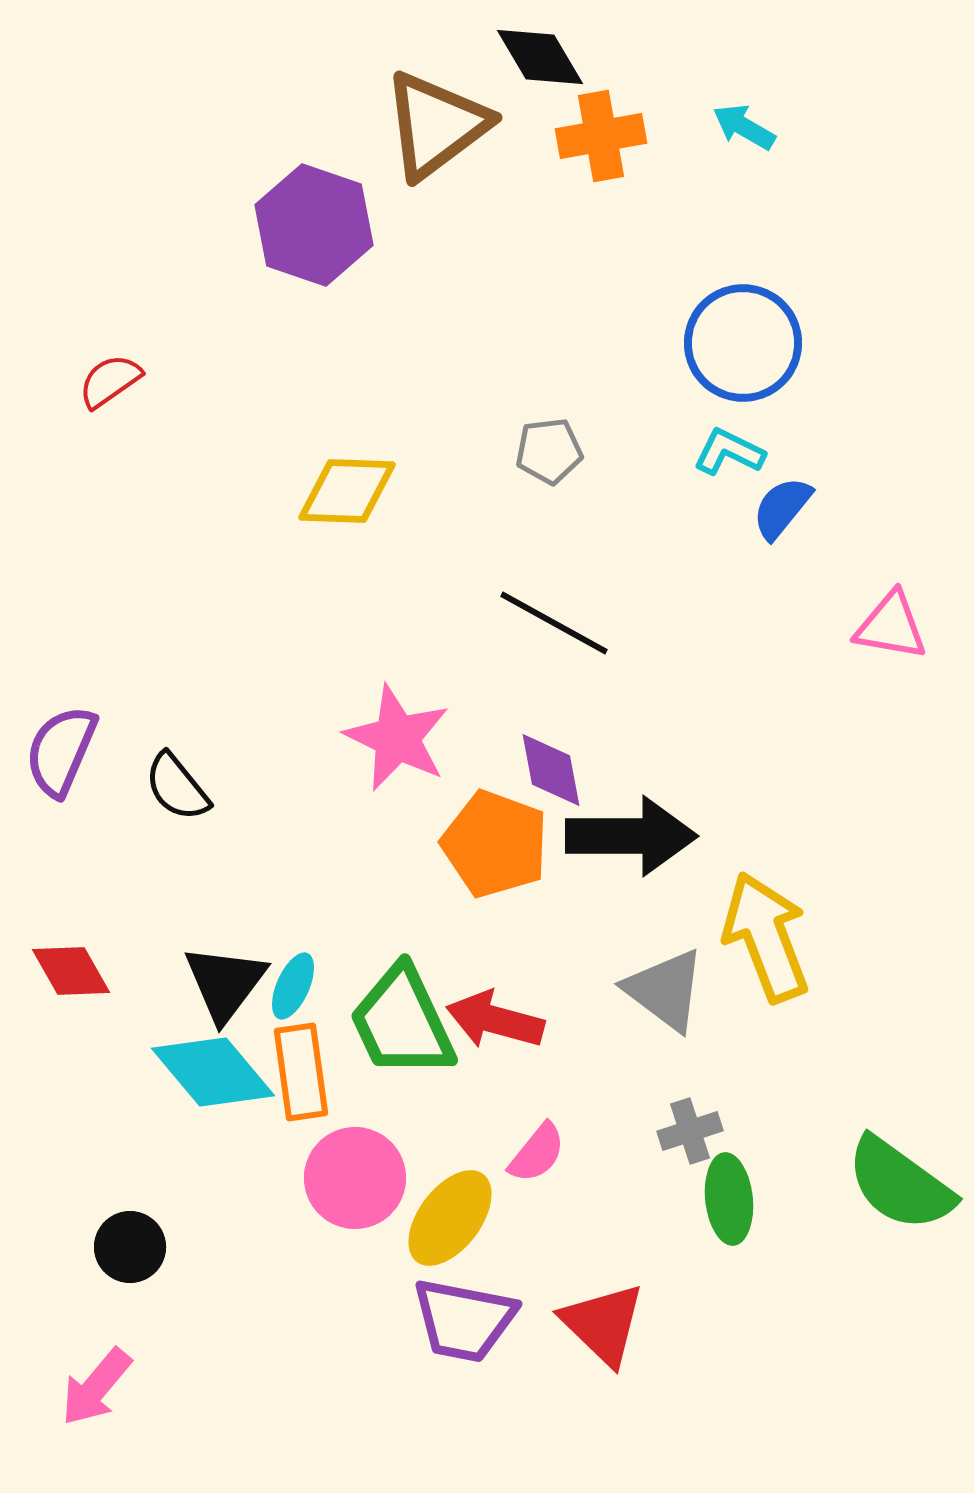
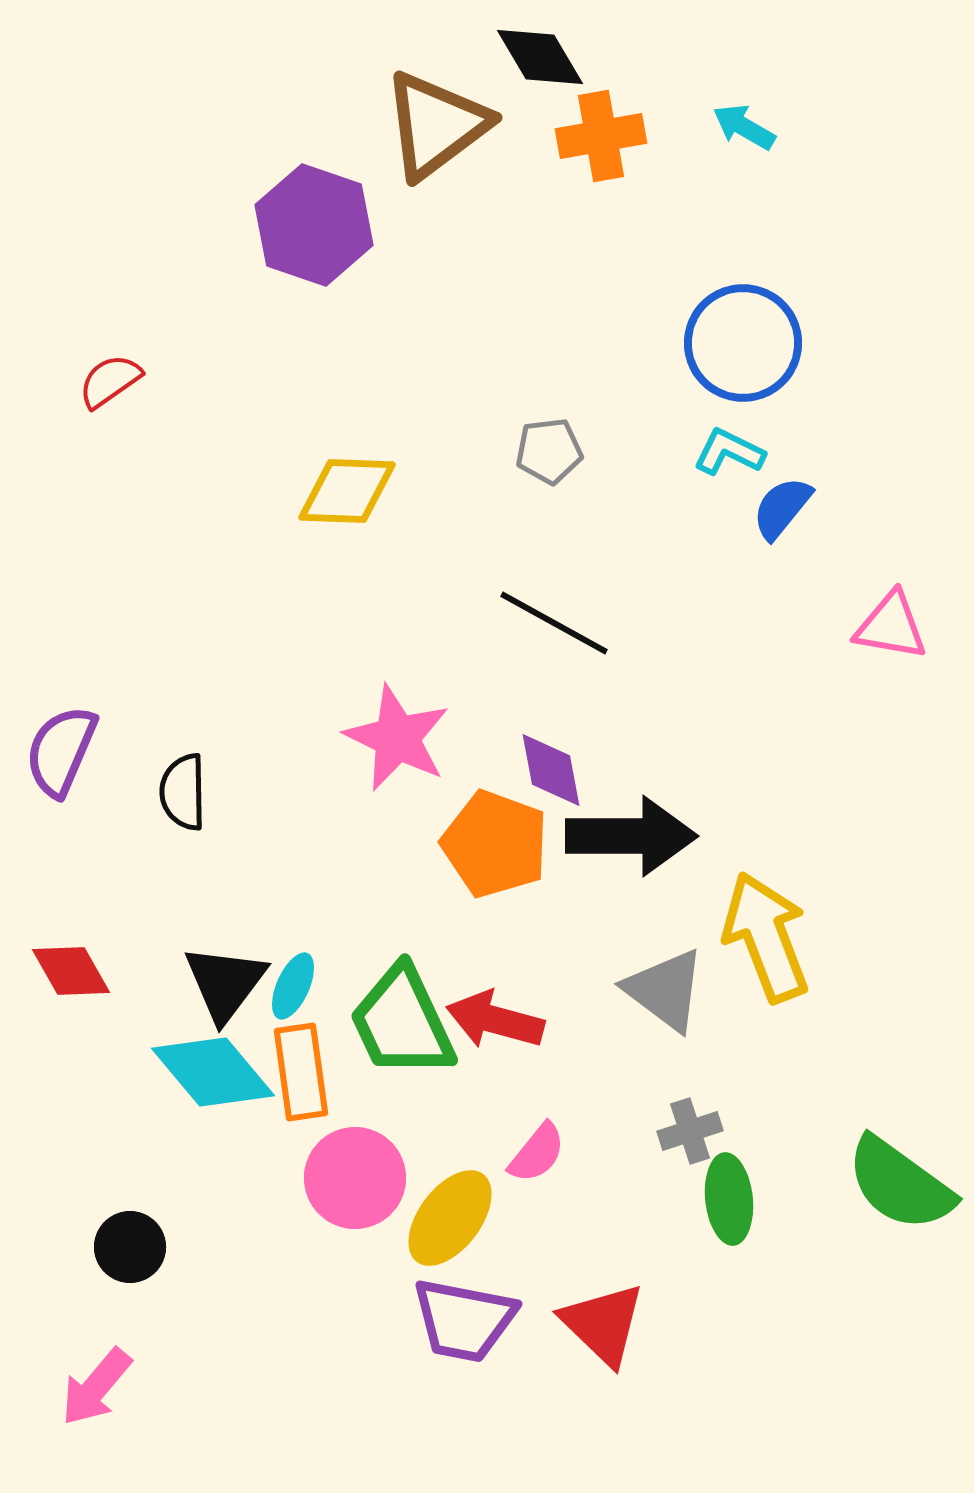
black semicircle: moved 6 px right, 5 px down; rotated 38 degrees clockwise
